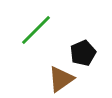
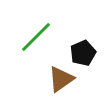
green line: moved 7 px down
